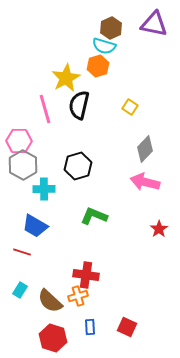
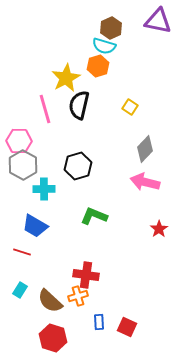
purple triangle: moved 4 px right, 3 px up
blue rectangle: moved 9 px right, 5 px up
